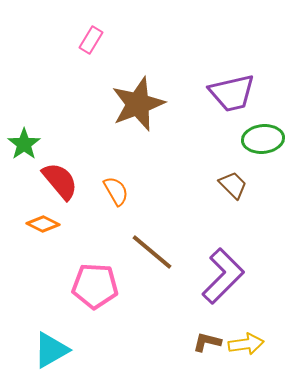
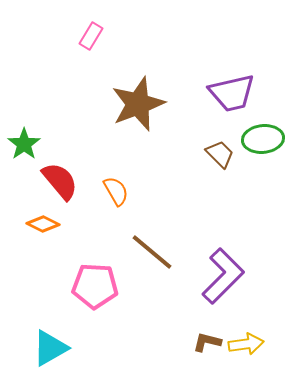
pink rectangle: moved 4 px up
brown trapezoid: moved 13 px left, 31 px up
cyan triangle: moved 1 px left, 2 px up
